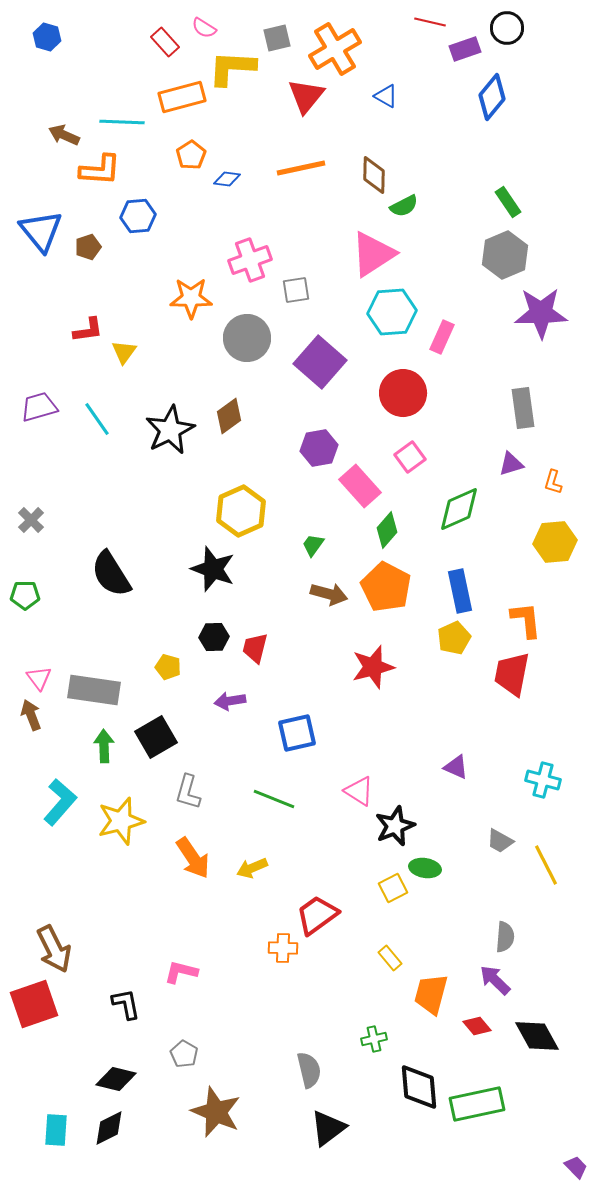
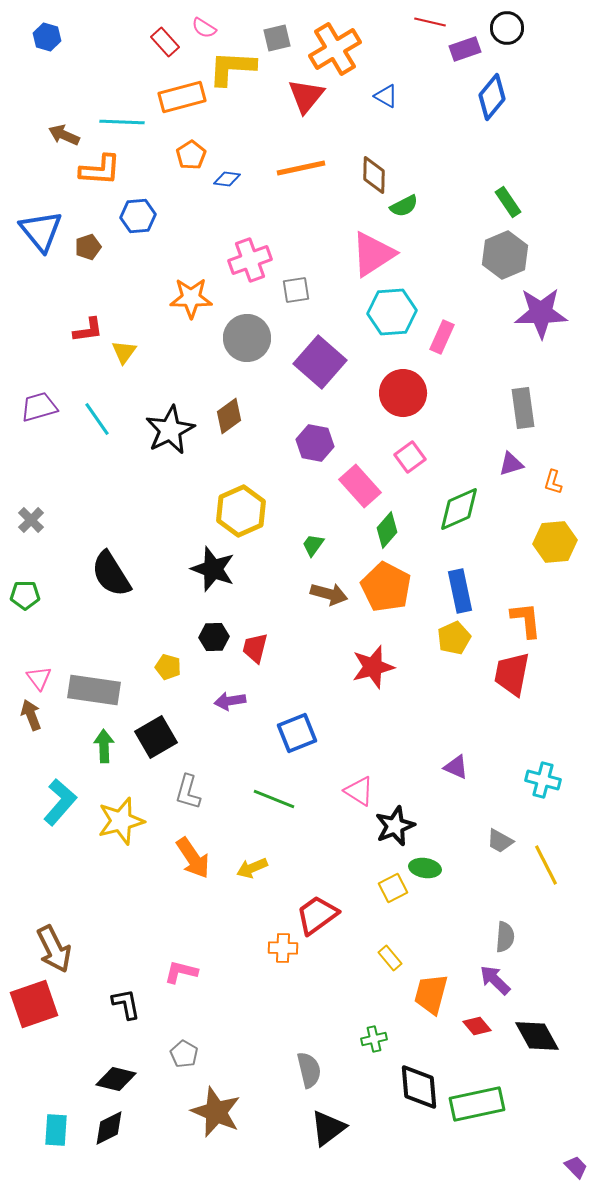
purple hexagon at (319, 448): moved 4 px left, 5 px up; rotated 21 degrees clockwise
blue square at (297, 733): rotated 9 degrees counterclockwise
